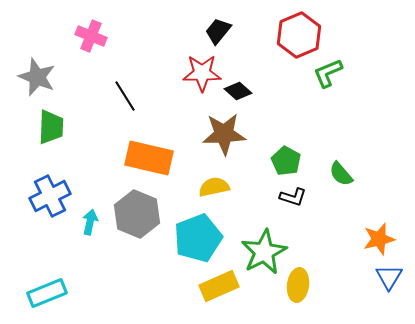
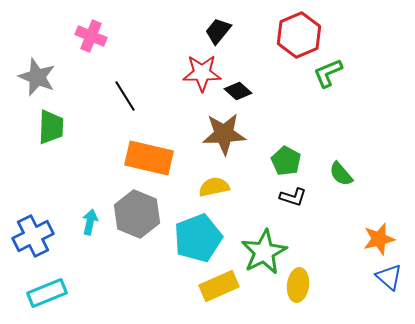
blue cross: moved 17 px left, 40 px down
blue triangle: rotated 20 degrees counterclockwise
